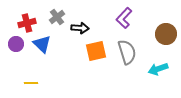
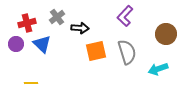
purple L-shape: moved 1 px right, 2 px up
